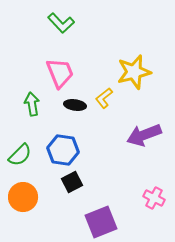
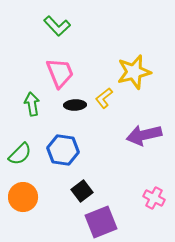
green L-shape: moved 4 px left, 3 px down
black ellipse: rotated 10 degrees counterclockwise
purple arrow: rotated 8 degrees clockwise
green semicircle: moved 1 px up
black square: moved 10 px right, 9 px down; rotated 10 degrees counterclockwise
